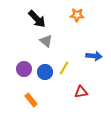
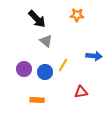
yellow line: moved 1 px left, 3 px up
orange rectangle: moved 6 px right; rotated 48 degrees counterclockwise
